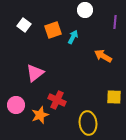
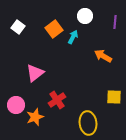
white circle: moved 6 px down
white square: moved 6 px left, 2 px down
orange square: moved 1 px right, 1 px up; rotated 18 degrees counterclockwise
red cross: rotated 30 degrees clockwise
orange star: moved 5 px left, 2 px down
